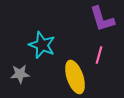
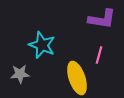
purple L-shape: rotated 64 degrees counterclockwise
yellow ellipse: moved 2 px right, 1 px down
